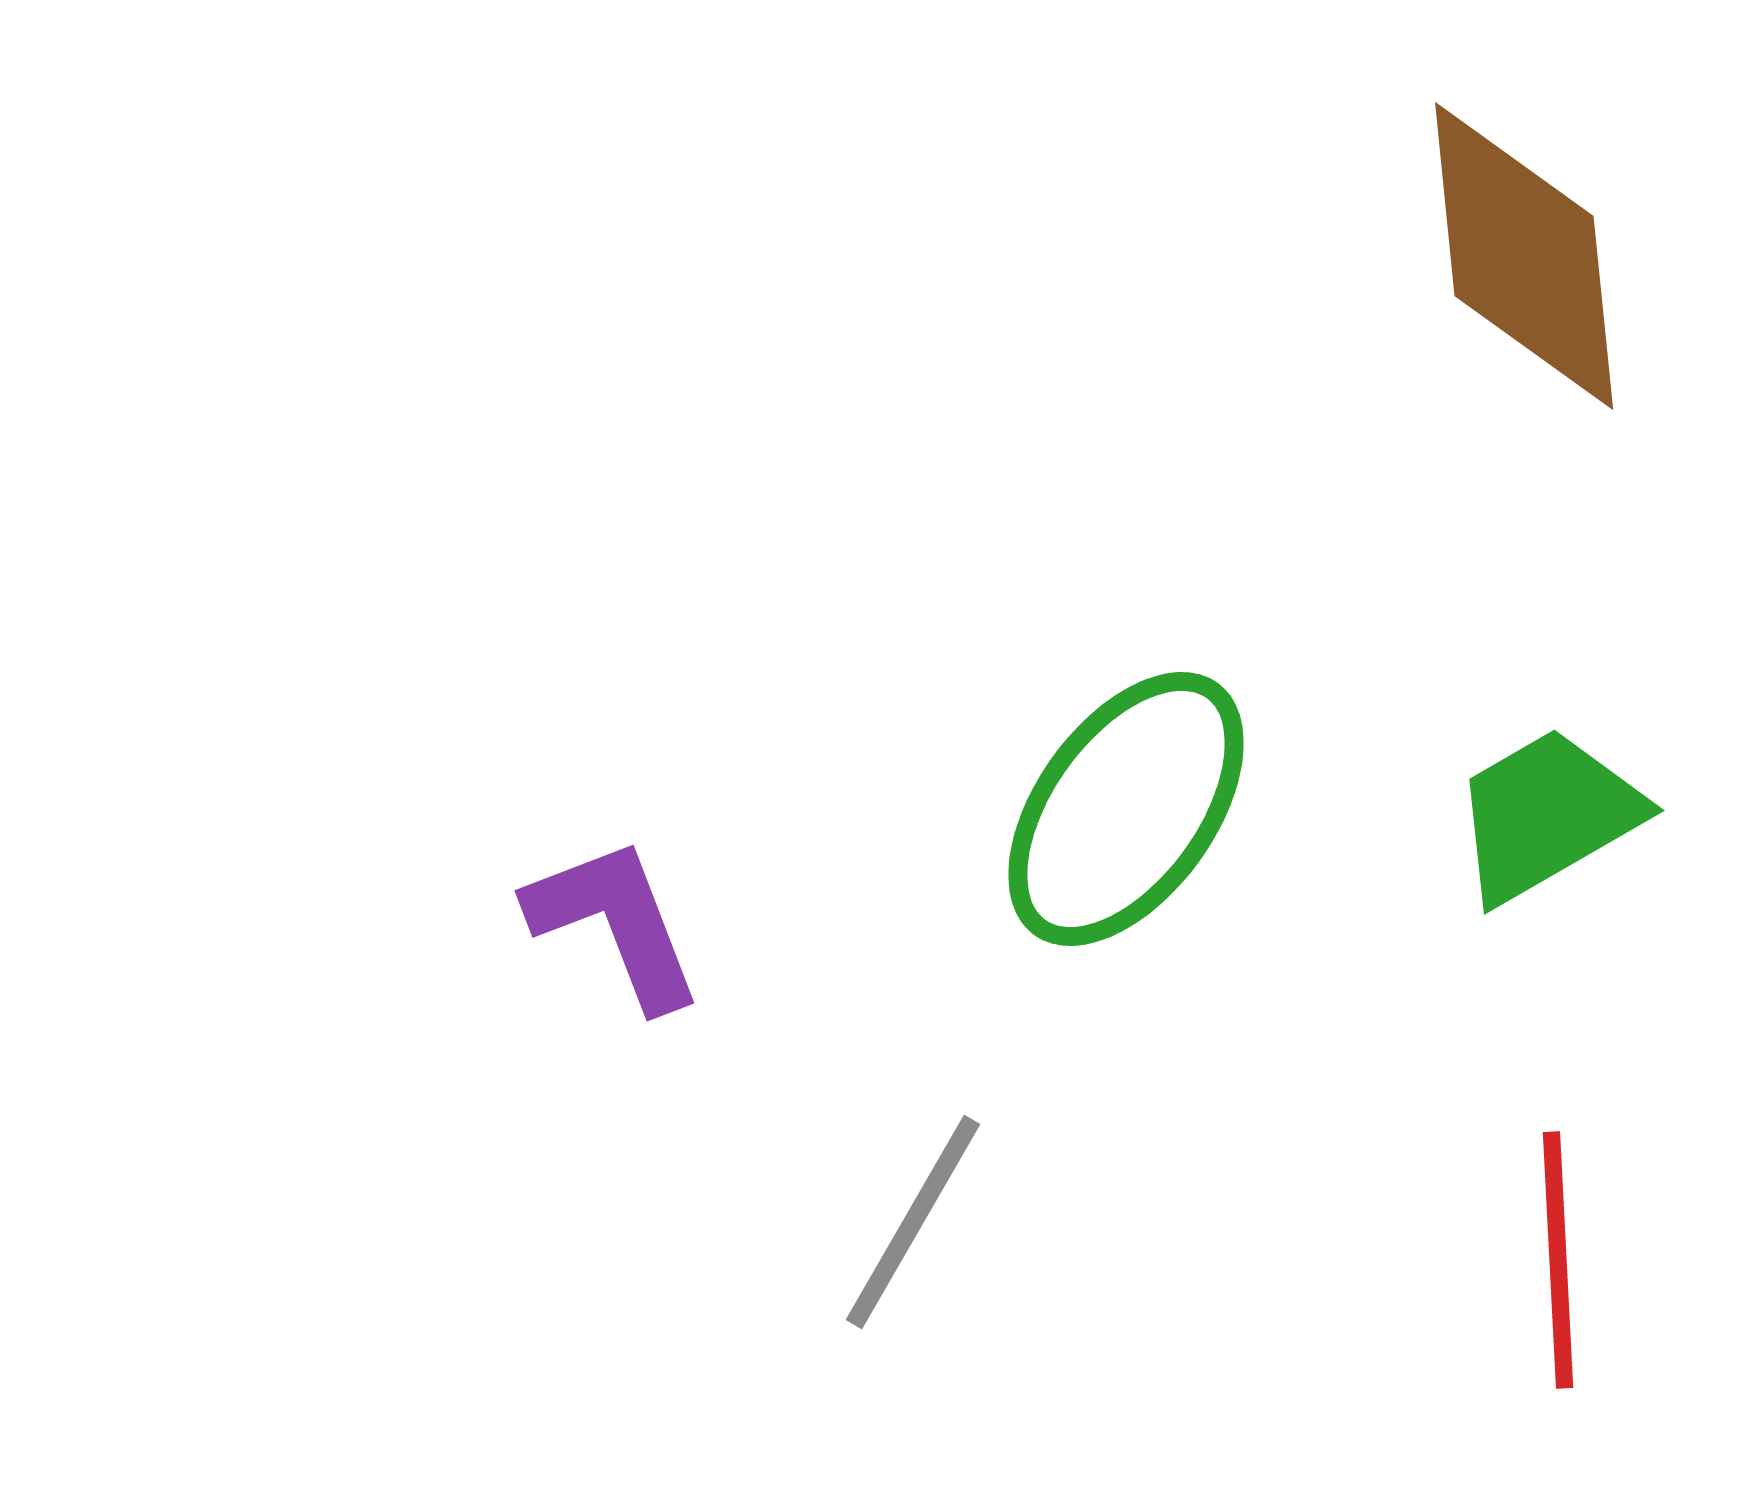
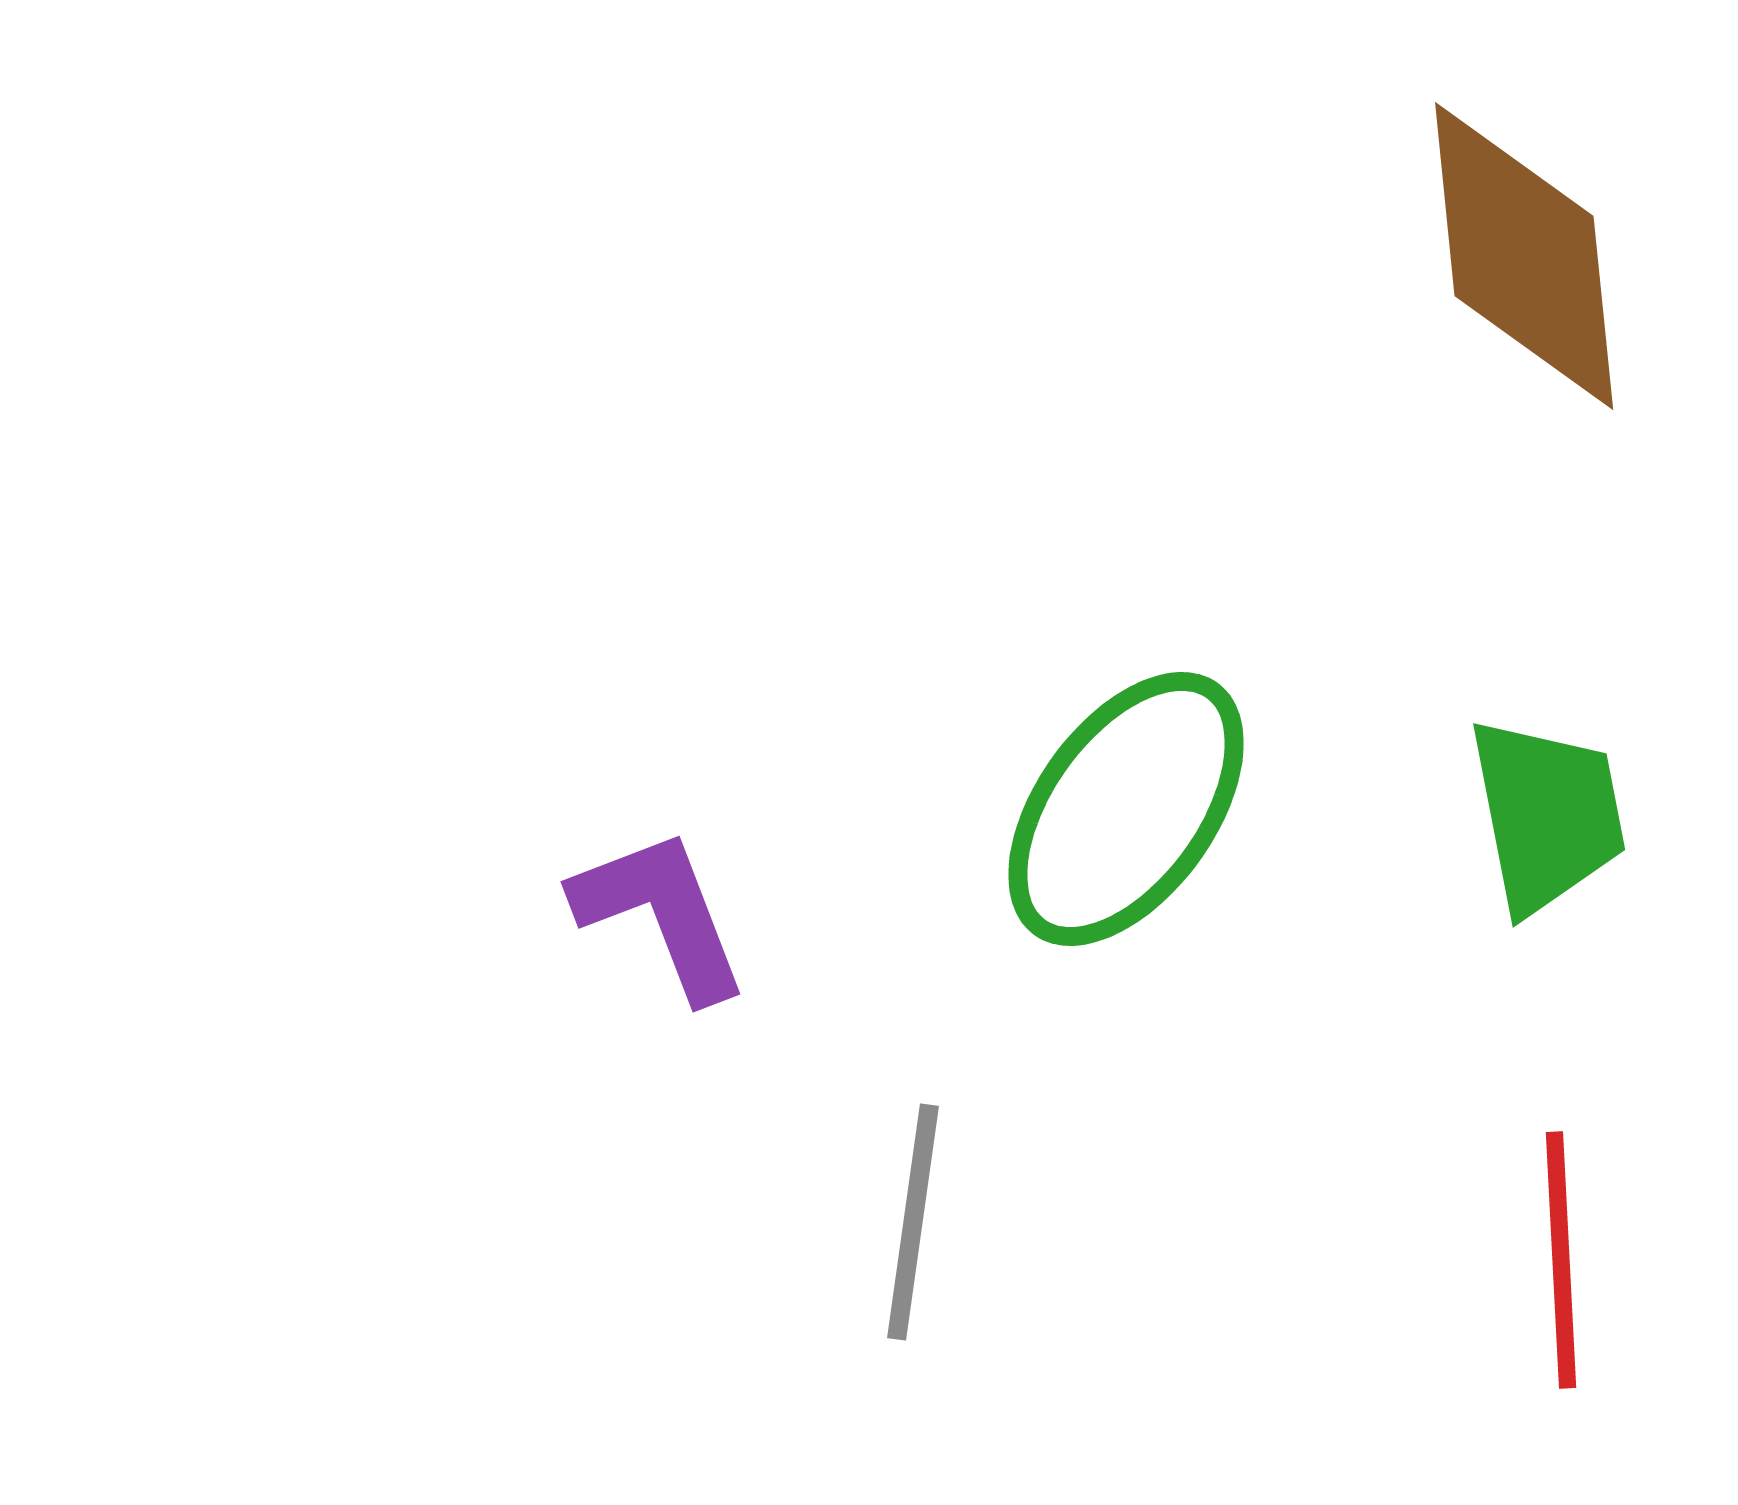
green trapezoid: rotated 109 degrees clockwise
purple L-shape: moved 46 px right, 9 px up
gray line: rotated 22 degrees counterclockwise
red line: moved 3 px right
